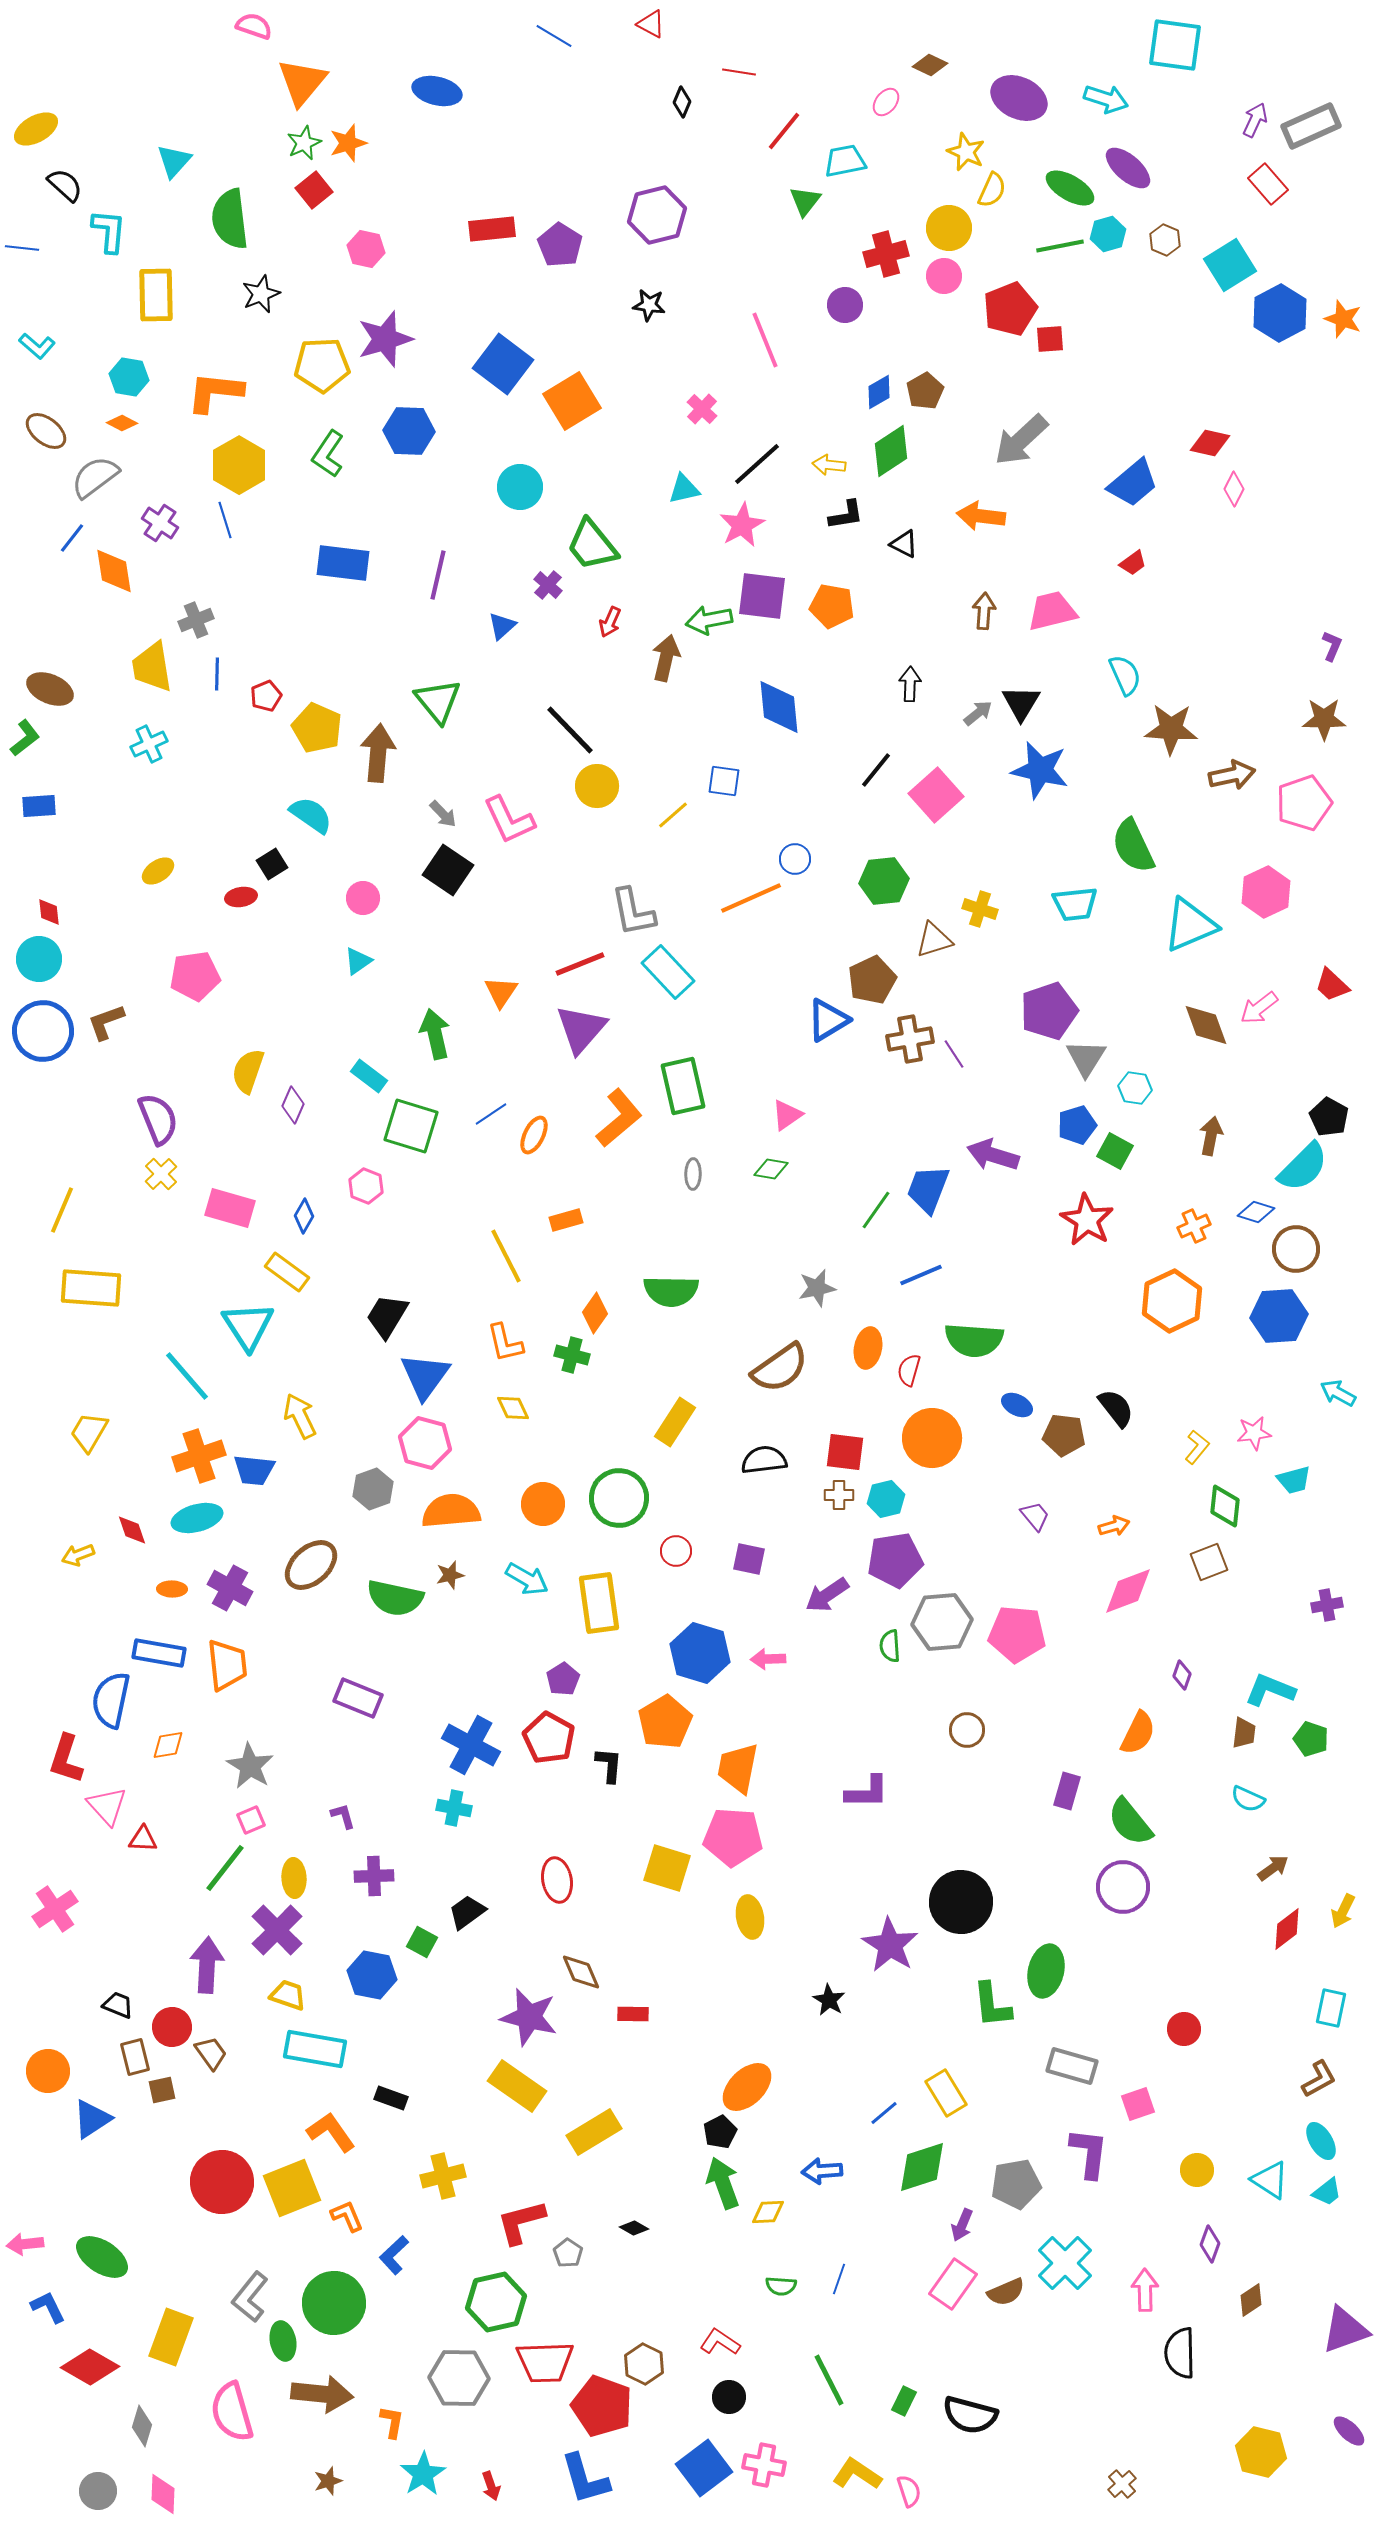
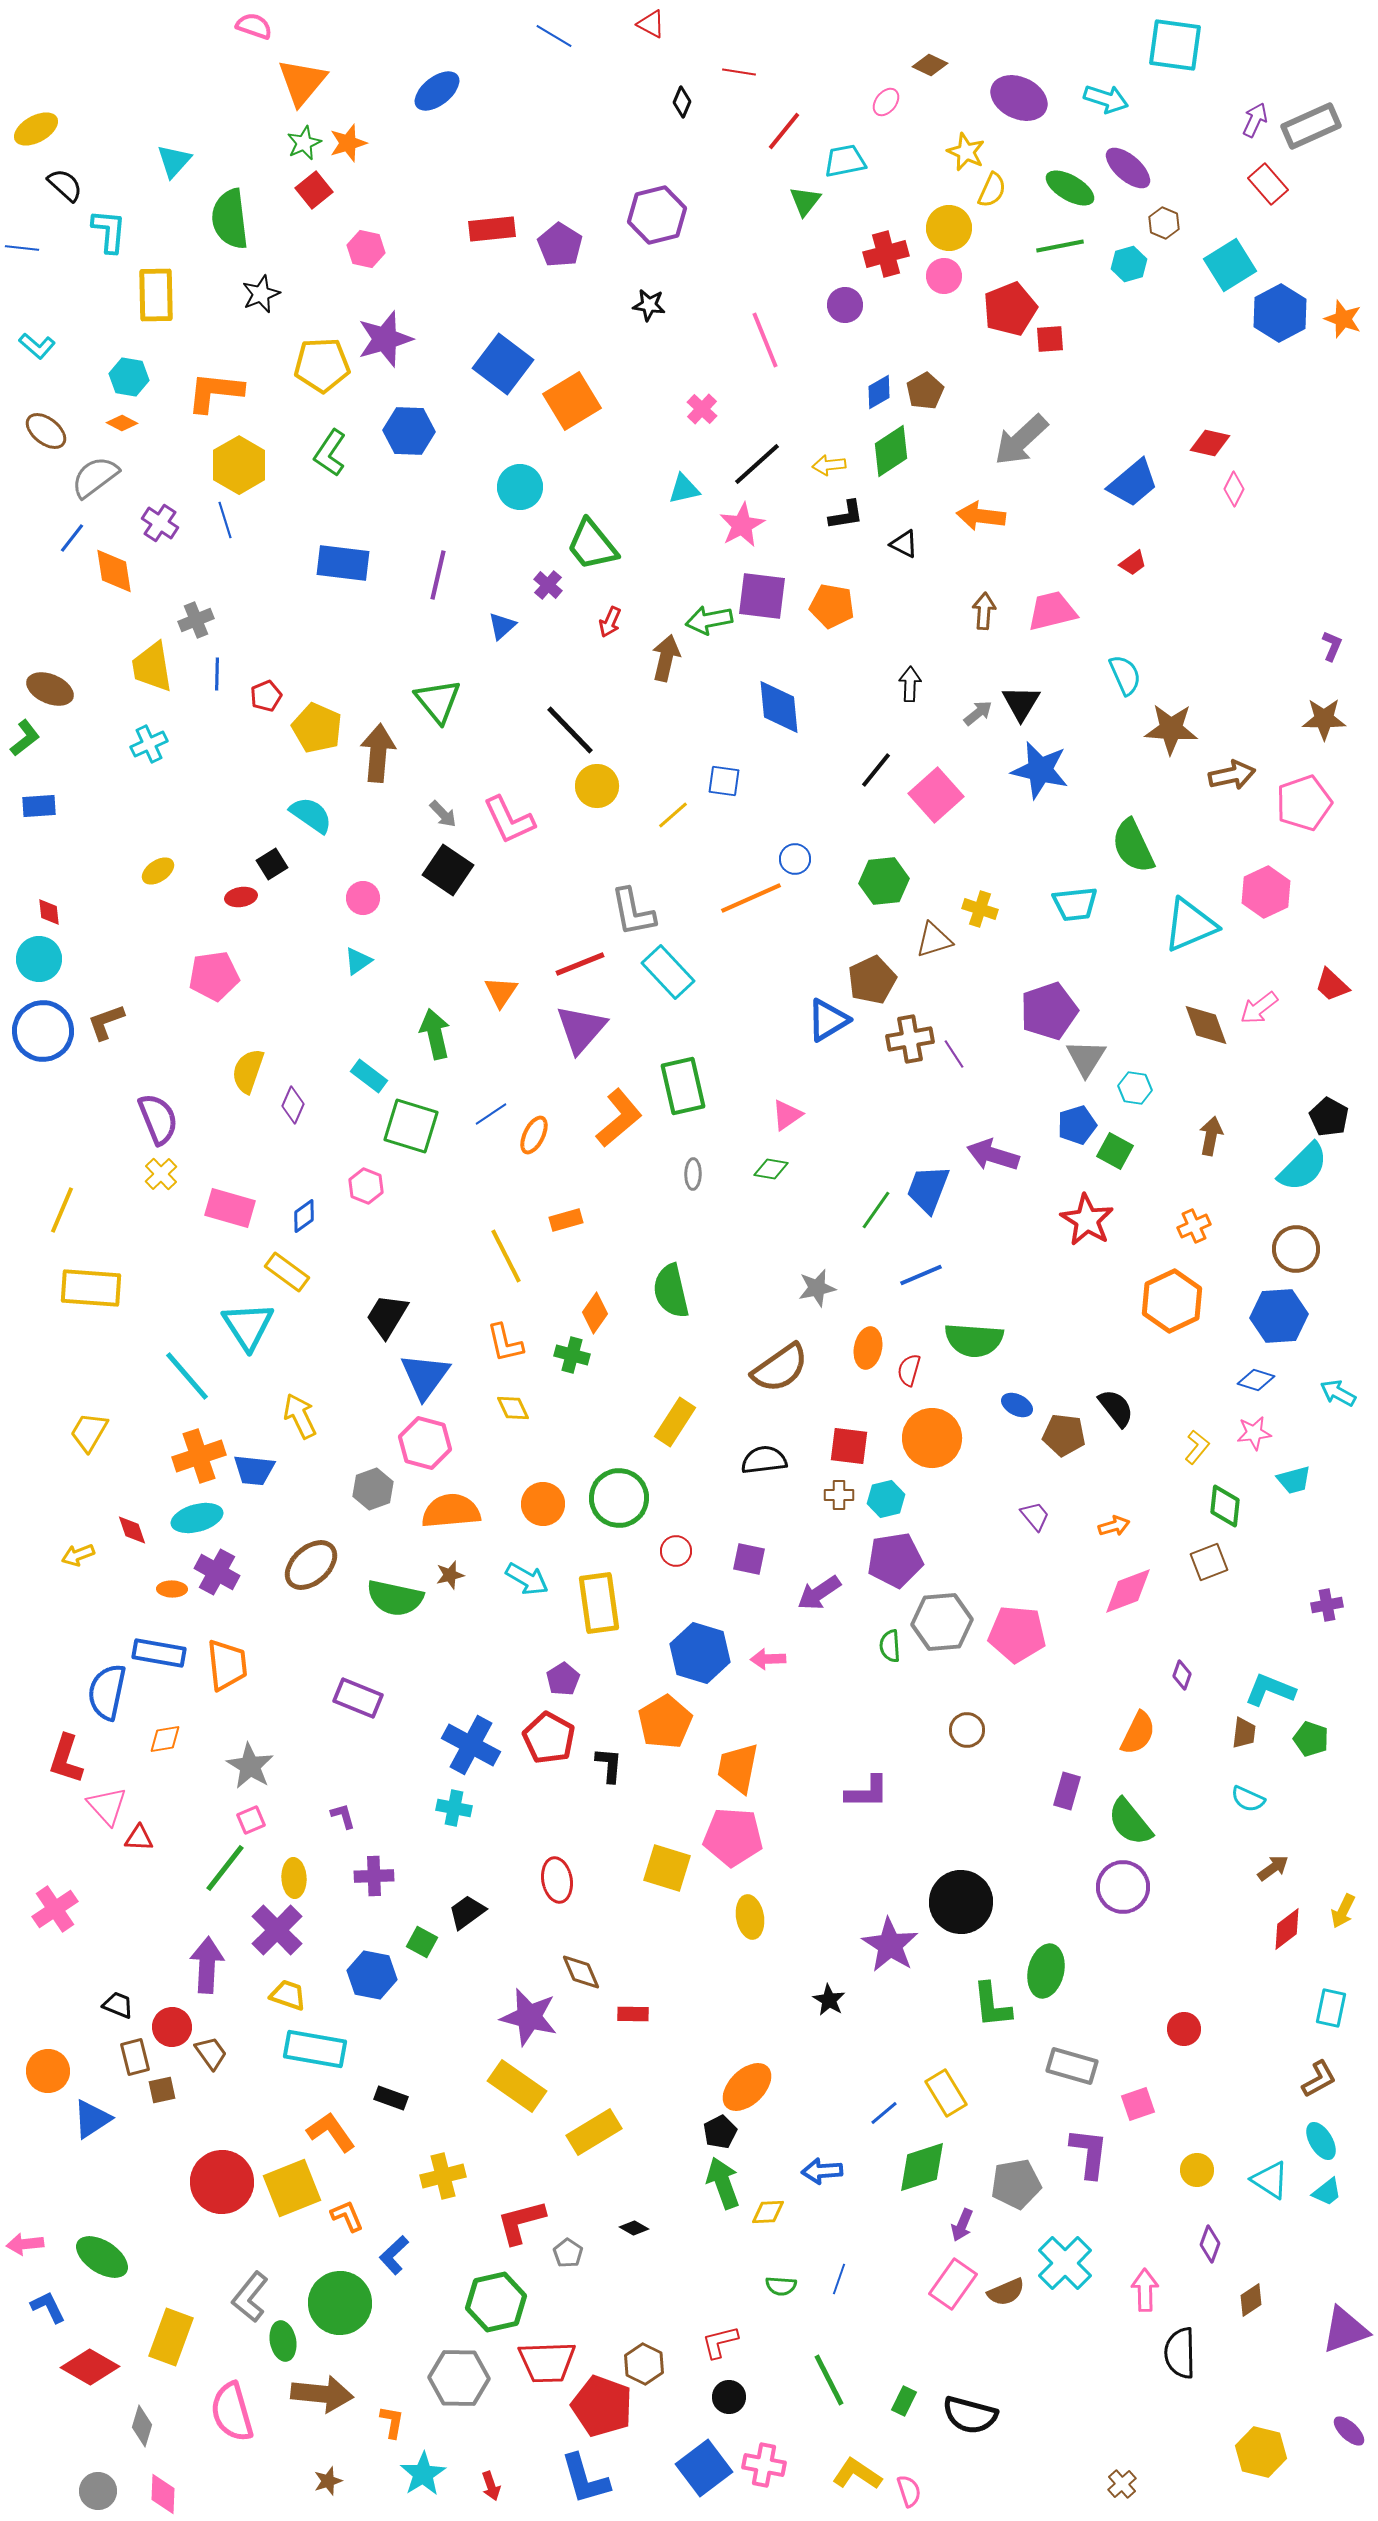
blue ellipse at (437, 91): rotated 51 degrees counterclockwise
cyan hexagon at (1108, 234): moved 21 px right, 30 px down
brown hexagon at (1165, 240): moved 1 px left, 17 px up
green L-shape at (328, 454): moved 2 px right, 1 px up
yellow arrow at (829, 465): rotated 12 degrees counterclockwise
pink pentagon at (195, 976): moved 19 px right
blue diamond at (1256, 1212): moved 168 px down
blue diamond at (304, 1216): rotated 24 degrees clockwise
green semicircle at (671, 1291): rotated 76 degrees clockwise
red square at (845, 1452): moved 4 px right, 6 px up
purple cross at (230, 1588): moved 13 px left, 16 px up
purple arrow at (827, 1595): moved 8 px left, 2 px up
blue semicircle at (111, 1700): moved 4 px left, 8 px up
orange diamond at (168, 1745): moved 3 px left, 6 px up
red triangle at (143, 1839): moved 4 px left, 1 px up
green circle at (334, 2303): moved 6 px right
red L-shape at (720, 2342): rotated 48 degrees counterclockwise
red trapezoid at (545, 2362): moved 2 px right
